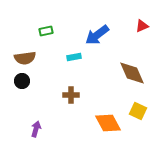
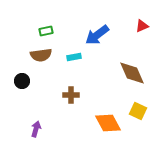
brown semicircle: moved 16 px right, 3 px up
